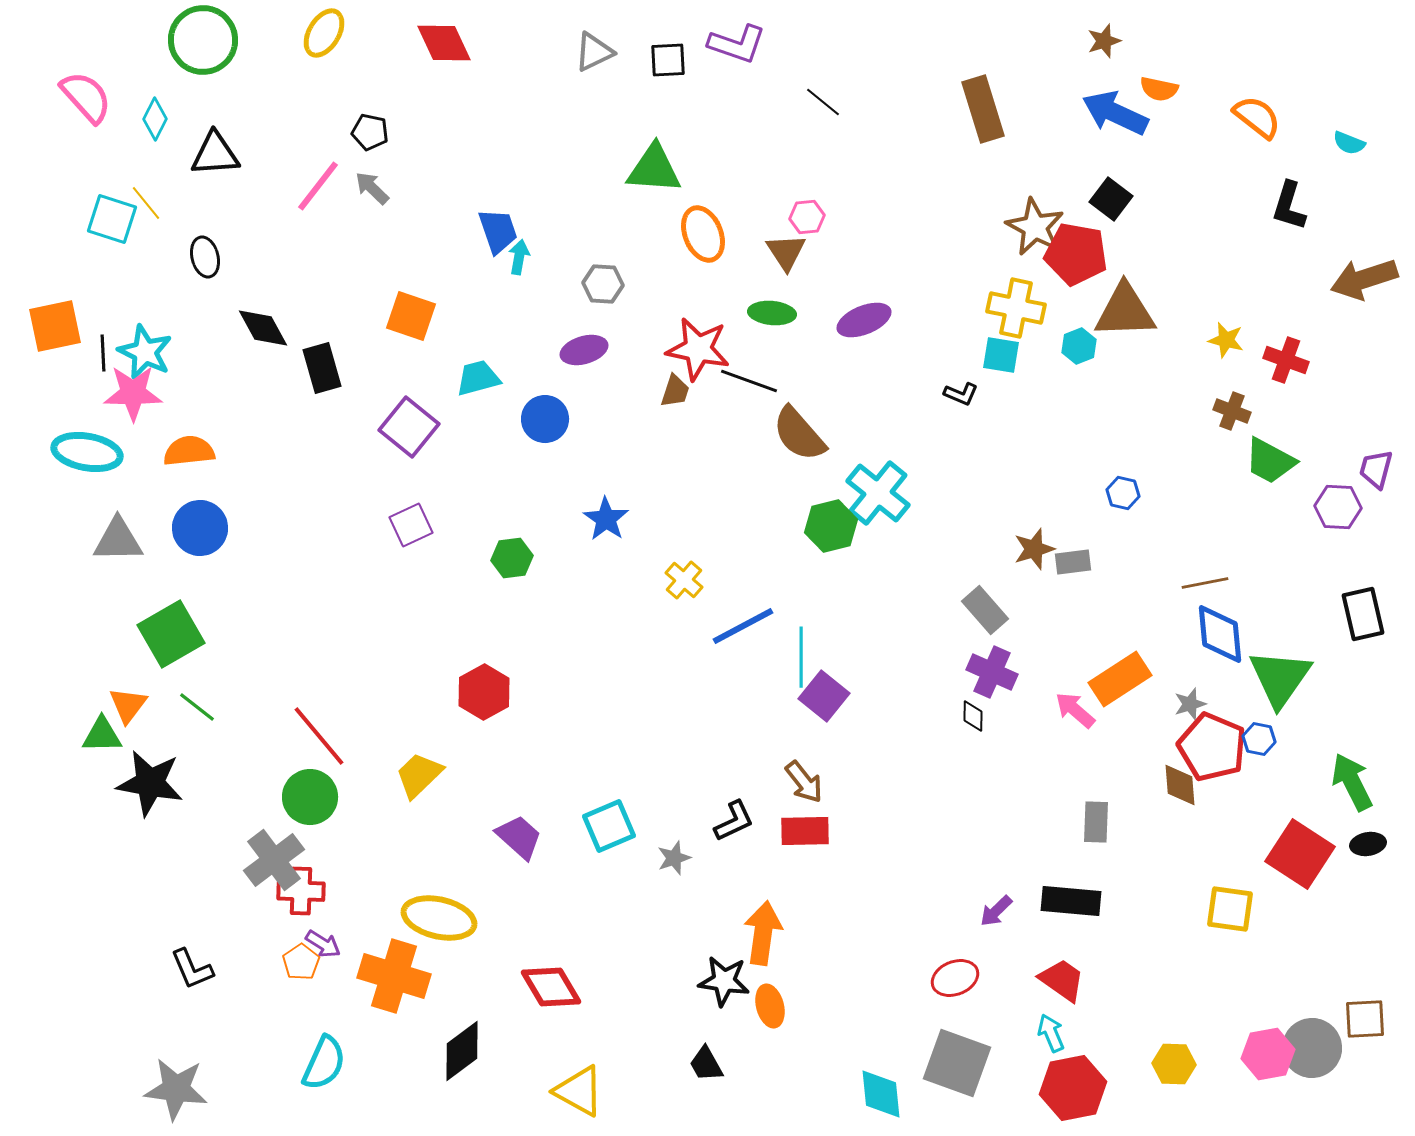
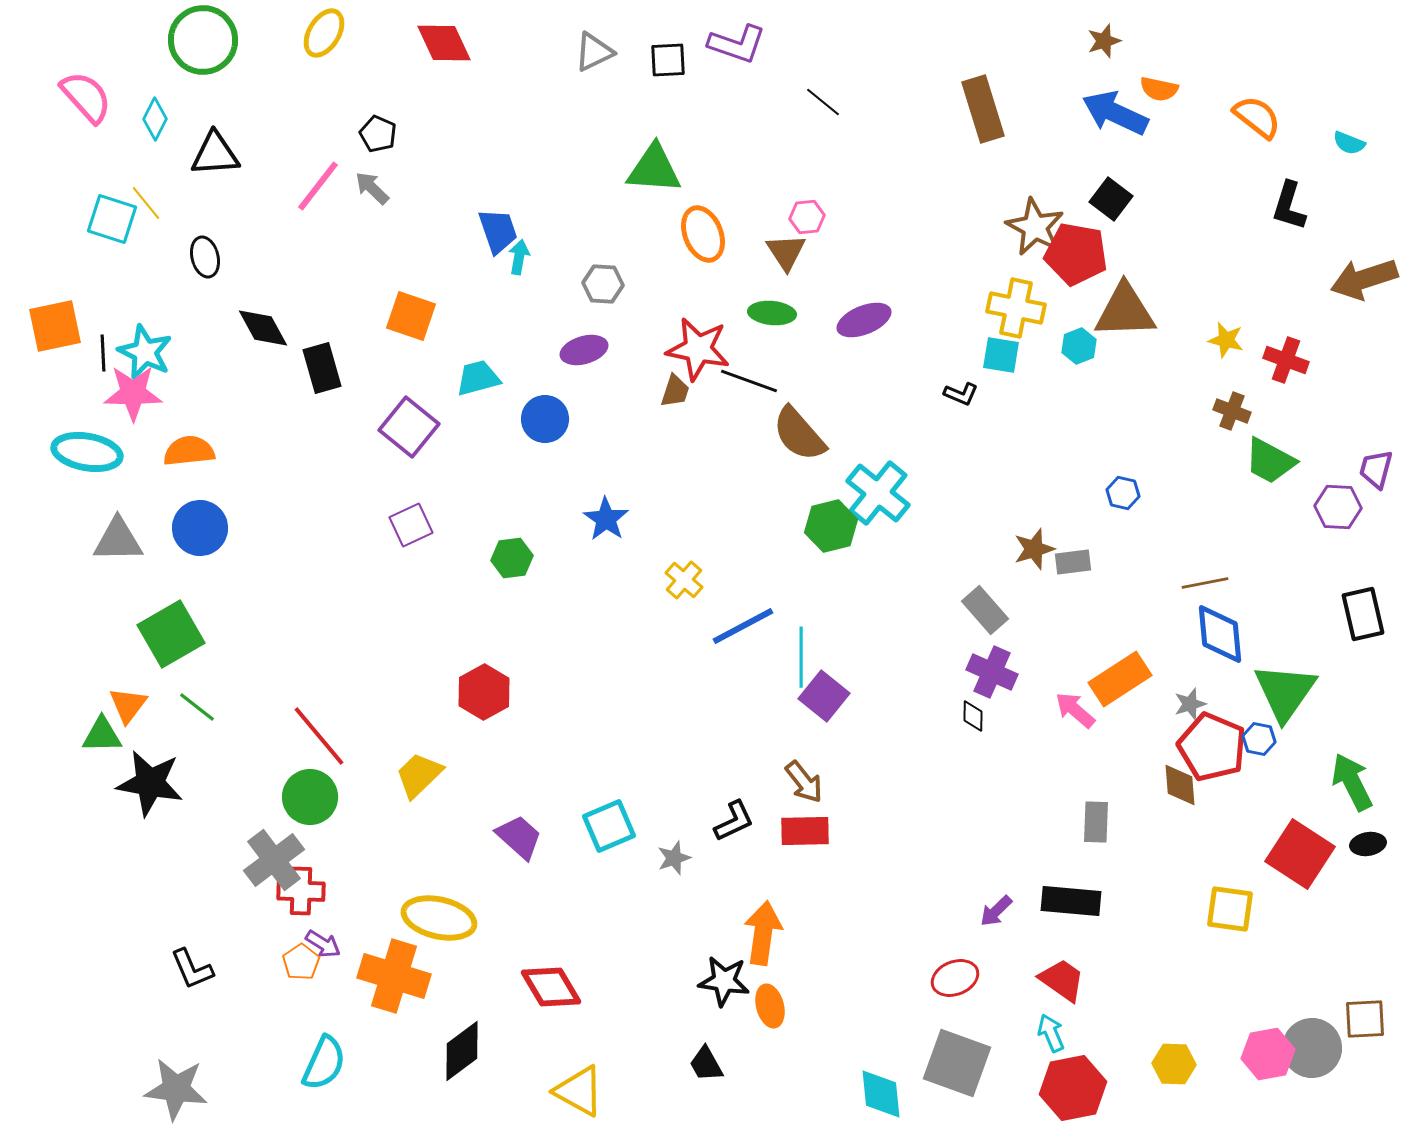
black pentagon at (370, 132): moved 8 px right, 2 px down; rotated 12 degrees clockwise
green triangle at (1280, 678): moved 5 px right, 14 px down
